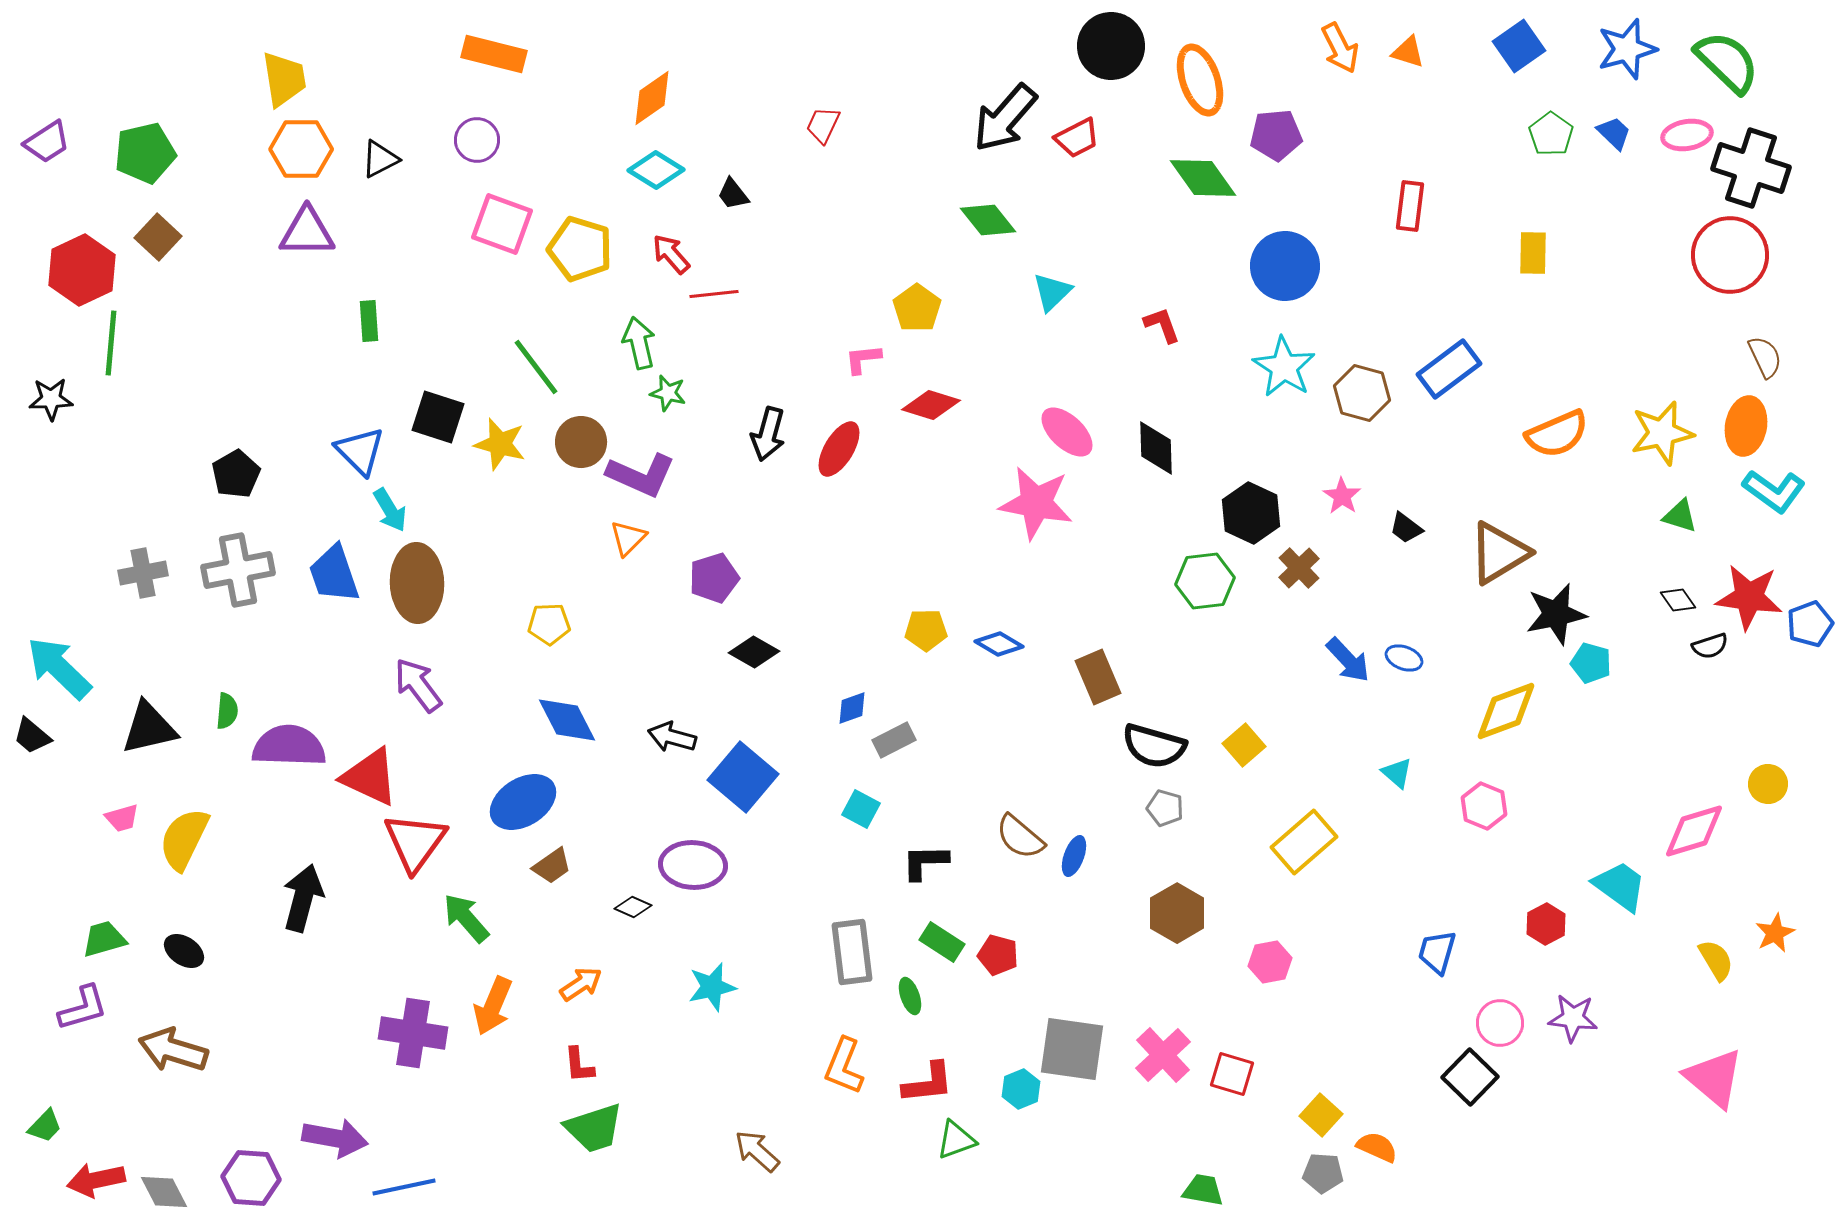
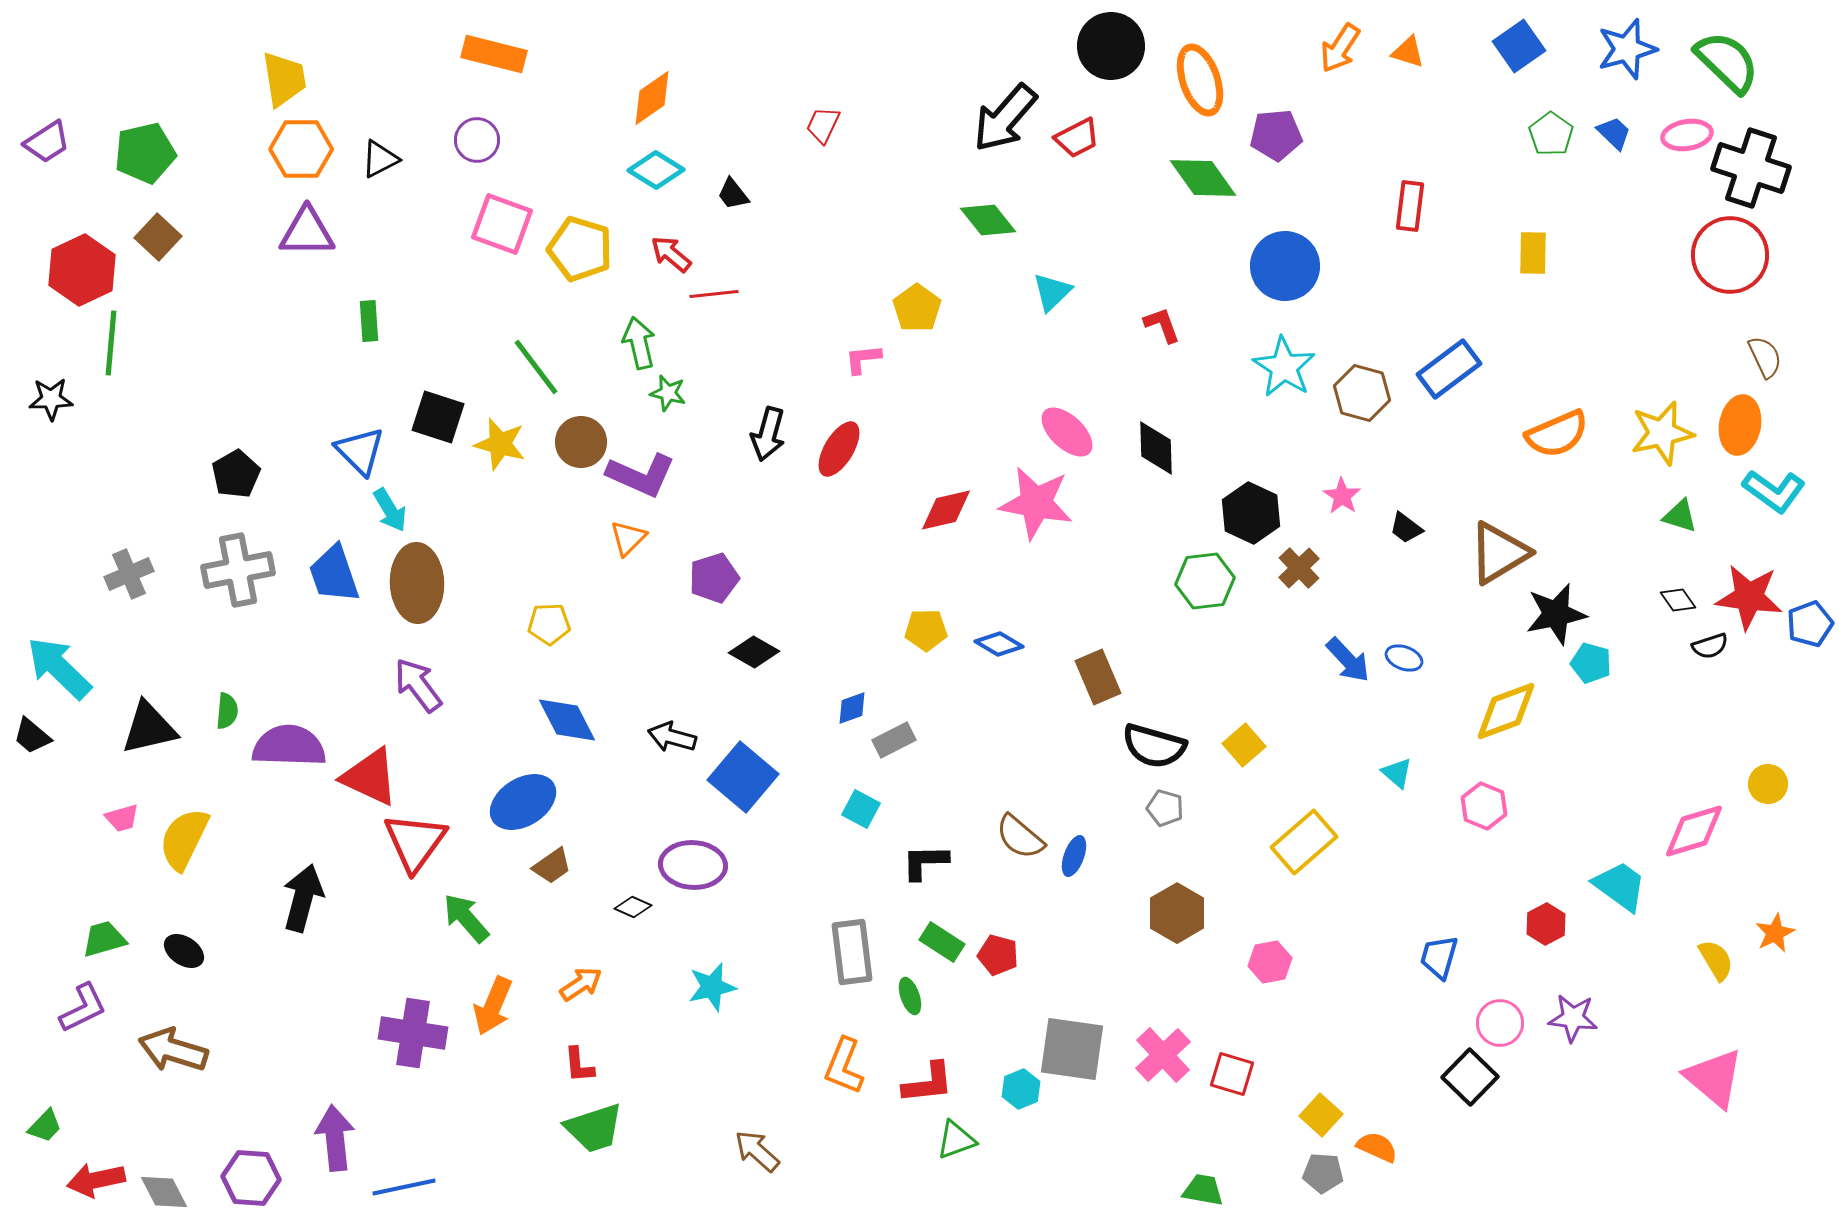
orange arrow at (1340, 48): rotated 60 degrees clockwise
red arrow at (671, 254): rotated 9 degrees counterclockwise
red diamond at (931, 405): moved 15 px right, 105 px down; rotated 30 degrees counterclockwise
orange ellipse at (1746, 426): moved 6 px left, 1 px up
gray cross at (143, 573): moved 14 px left, 1 px down; rotated 12 degrees counterclockwise
blue trapezoid at (1437, 952): moved 2 px right, 5 px down
purple L-shape at (83, 1008): rotated 10 degrees counterclockwise
purple arrow at (335, 1138): rotated 106 degrees counterclockwise
